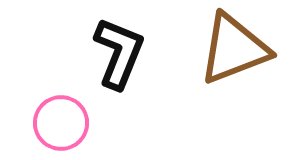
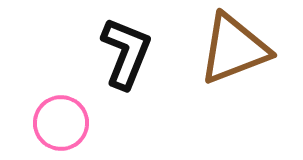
black L-shape: moved 7 px right
